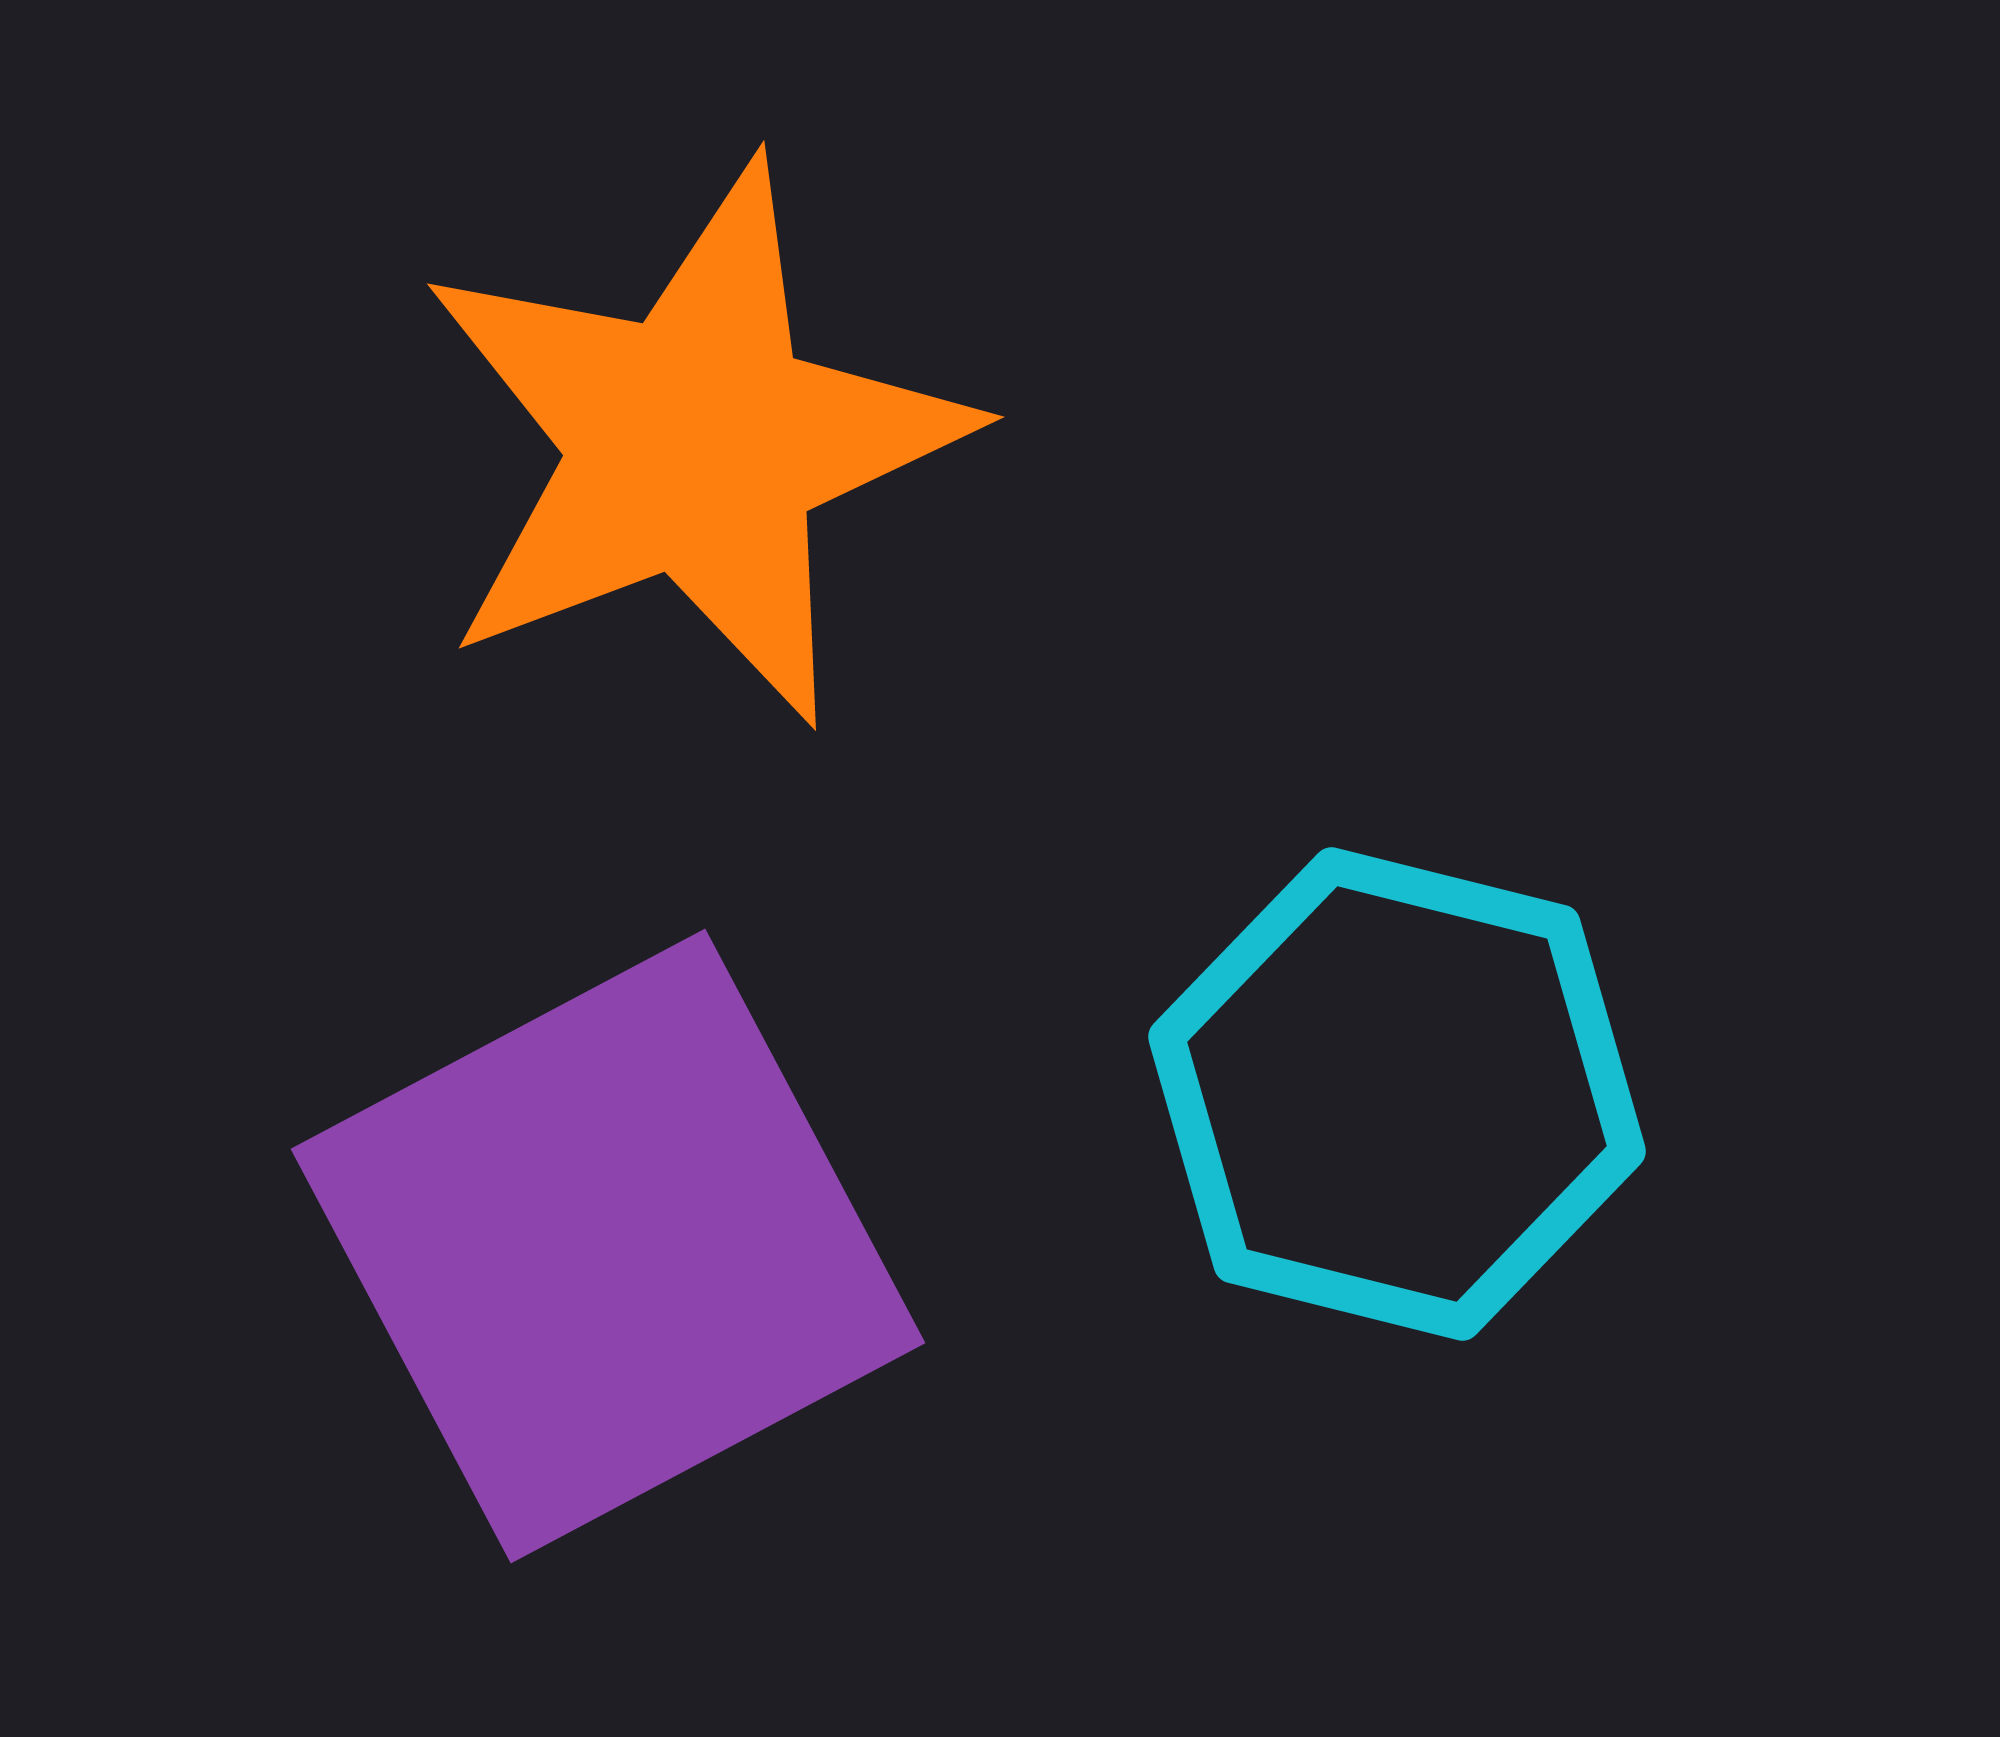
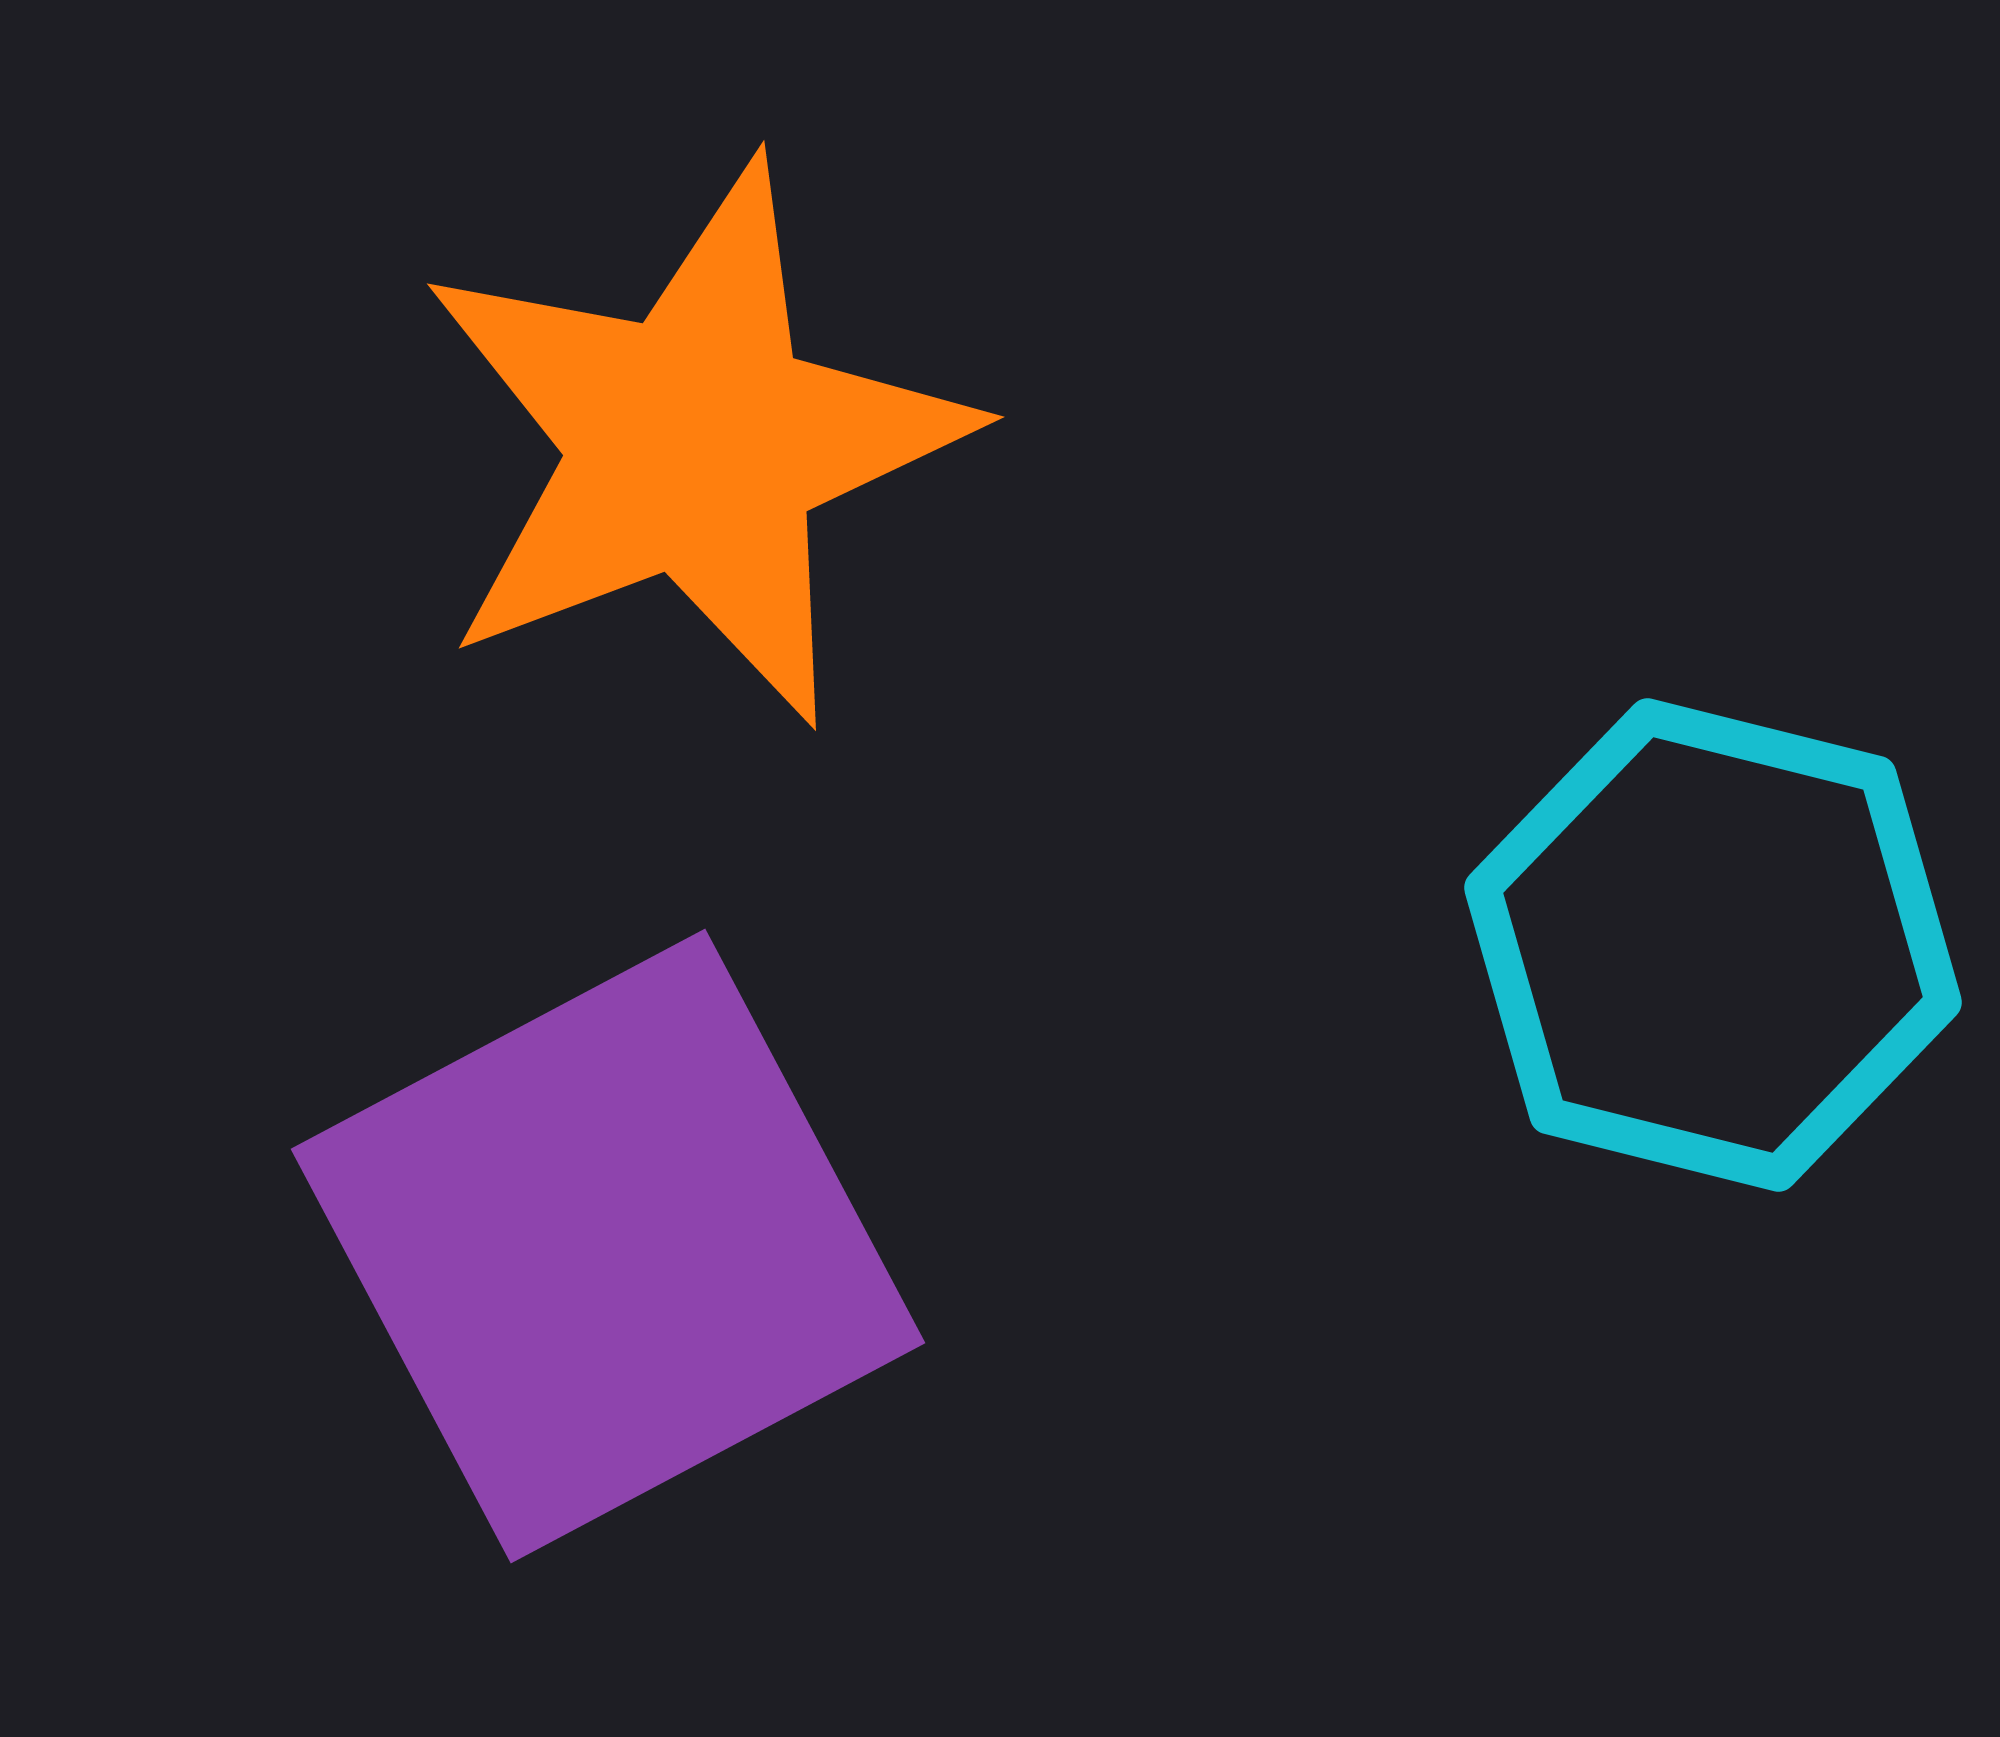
cyan hexagon: moved 316 px right, 149 px up
